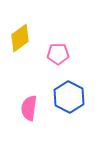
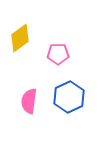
blue hexagon: rotated 8 degrees clockwise
pink semicircle: moved 7 px up
